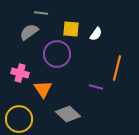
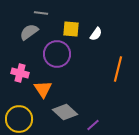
orange line: moved 1 px right, 1 px down
purple line: moved 3 px left, 38 px down; rotated 56 degrees counterclockwise
gray diamond: moved 3 px left, 2 px up
